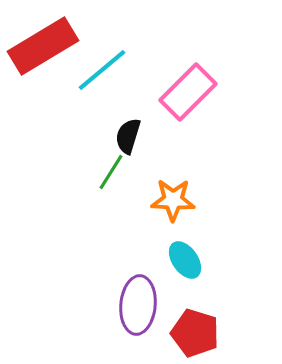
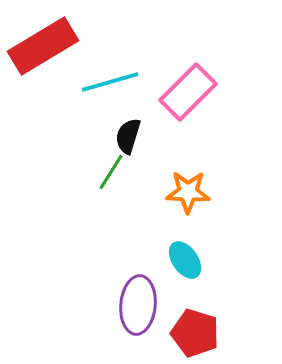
cyan line: moved 8 px right, 12 px down; rotated 24 degrees clockwise
orange star: moved 15 px right, 8 px up
